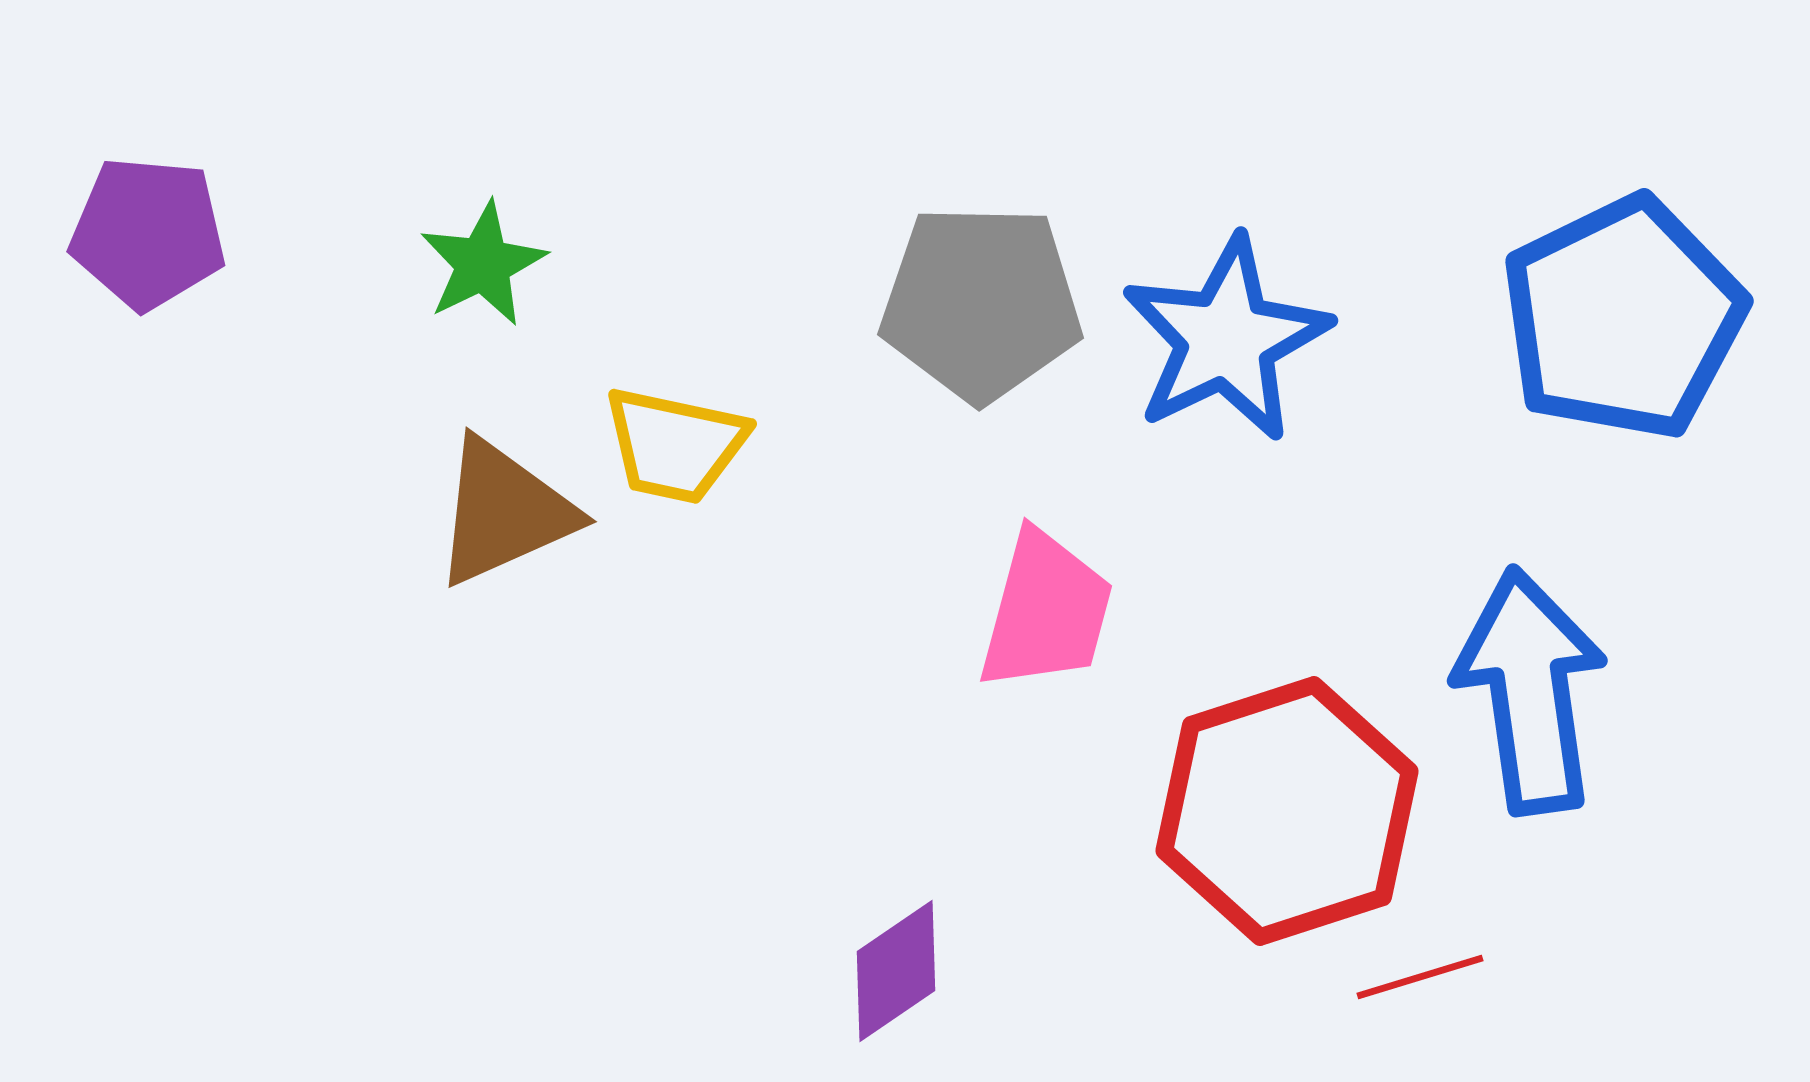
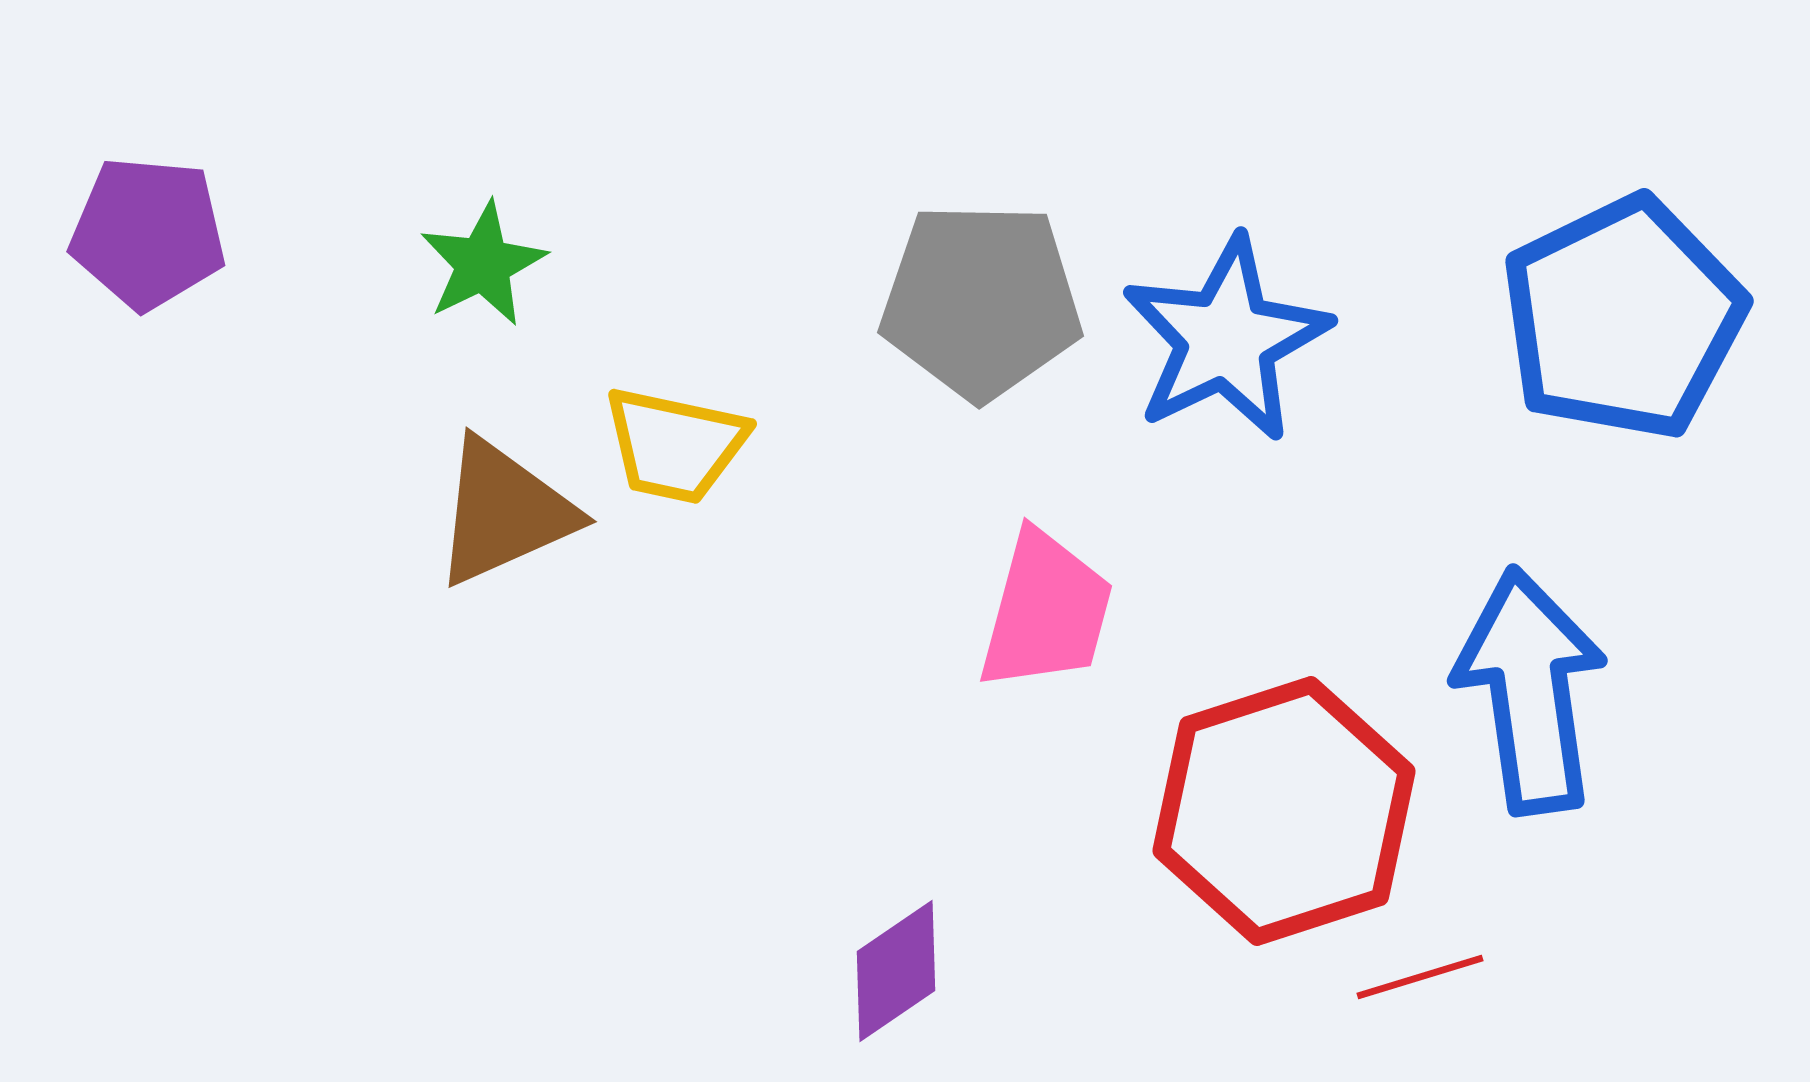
gray pentagon: moved 2 px up
red hexagon: moved 3 px left
